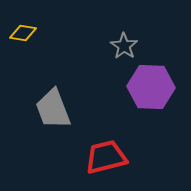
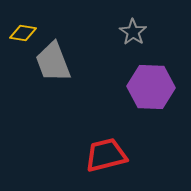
gray star: moved 9 px right, 14 px up
gray trapezoid: moved 47 px up
red trapezoid: moved 2 px up
